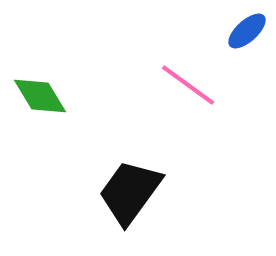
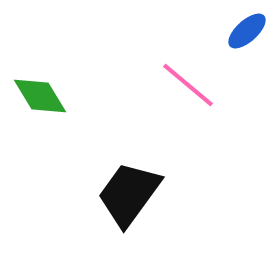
pink line: rotated 4 degrees clockwise
black trapezoid: moved 1 px left, 2 px down
